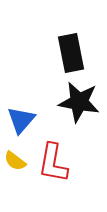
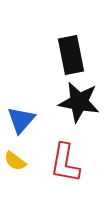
black rectangle: moved 2 px down
red L-shape: moved 12 px right
